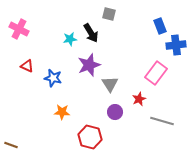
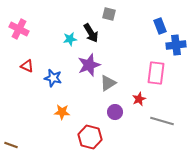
pink rectangle: rotated 30 degrees counterclockwise
gray triangle: moved 2 px left, 1 px up; rotated 30 degrees clockwise
